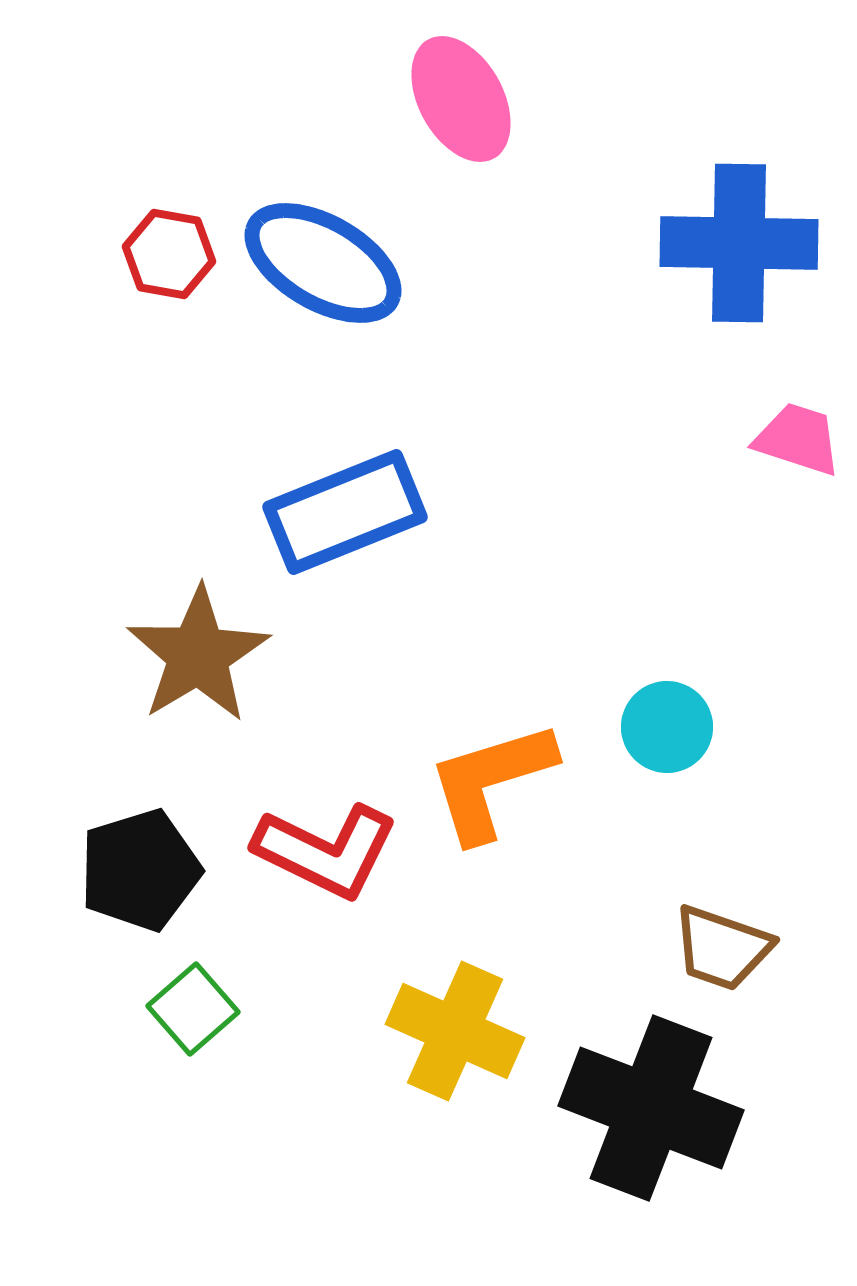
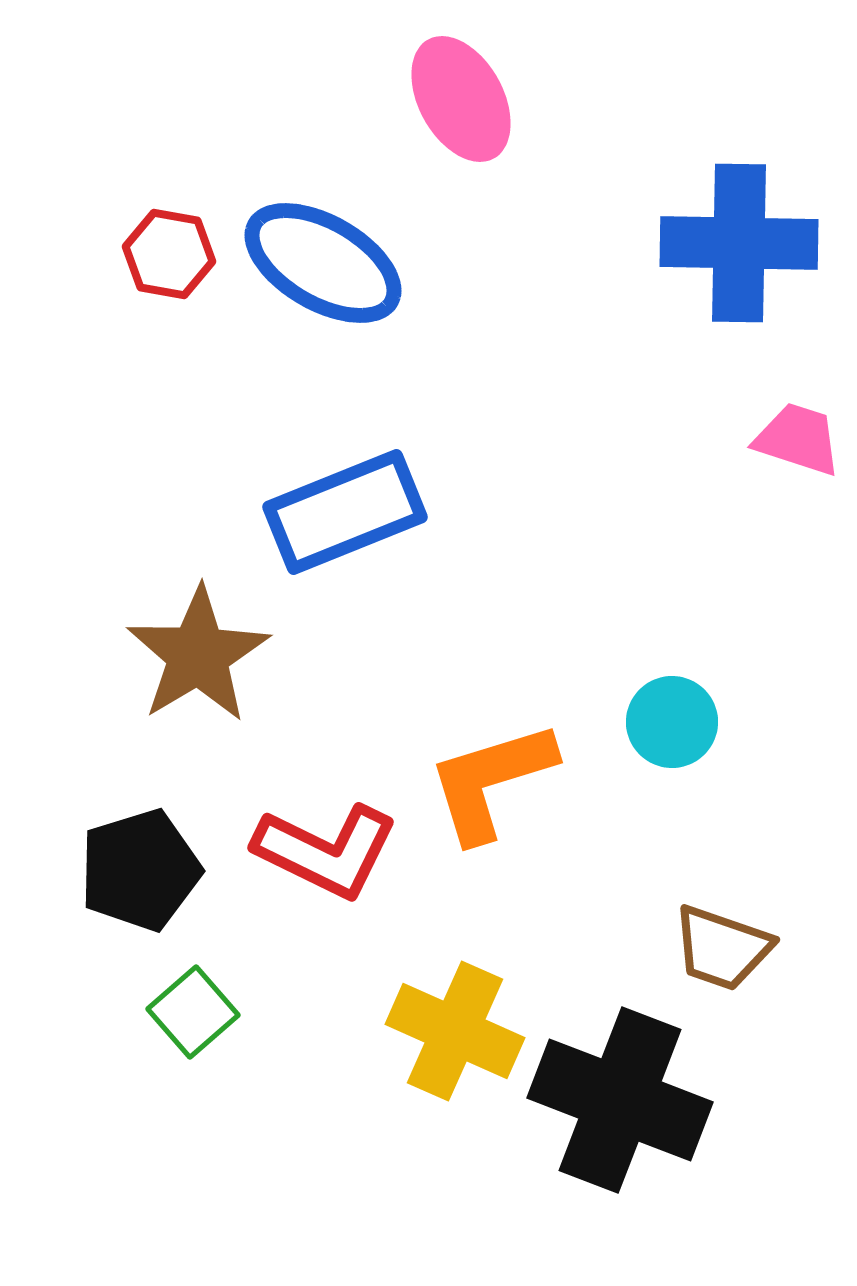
cyan circle: moved 5 px right, 5 px up
green square: moved 3 px down
black cross: moved 31 px left, 8 px up
